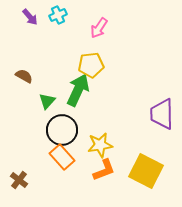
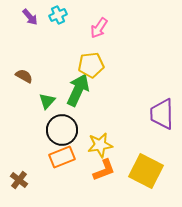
orange rectangle: rotated 70 degrees counterclockwise
